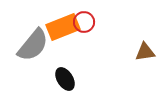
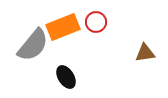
red circle: moved 12 px right
brown triangle: moved 1 px down
black ellipse: moved 1 px right, 2 px up
